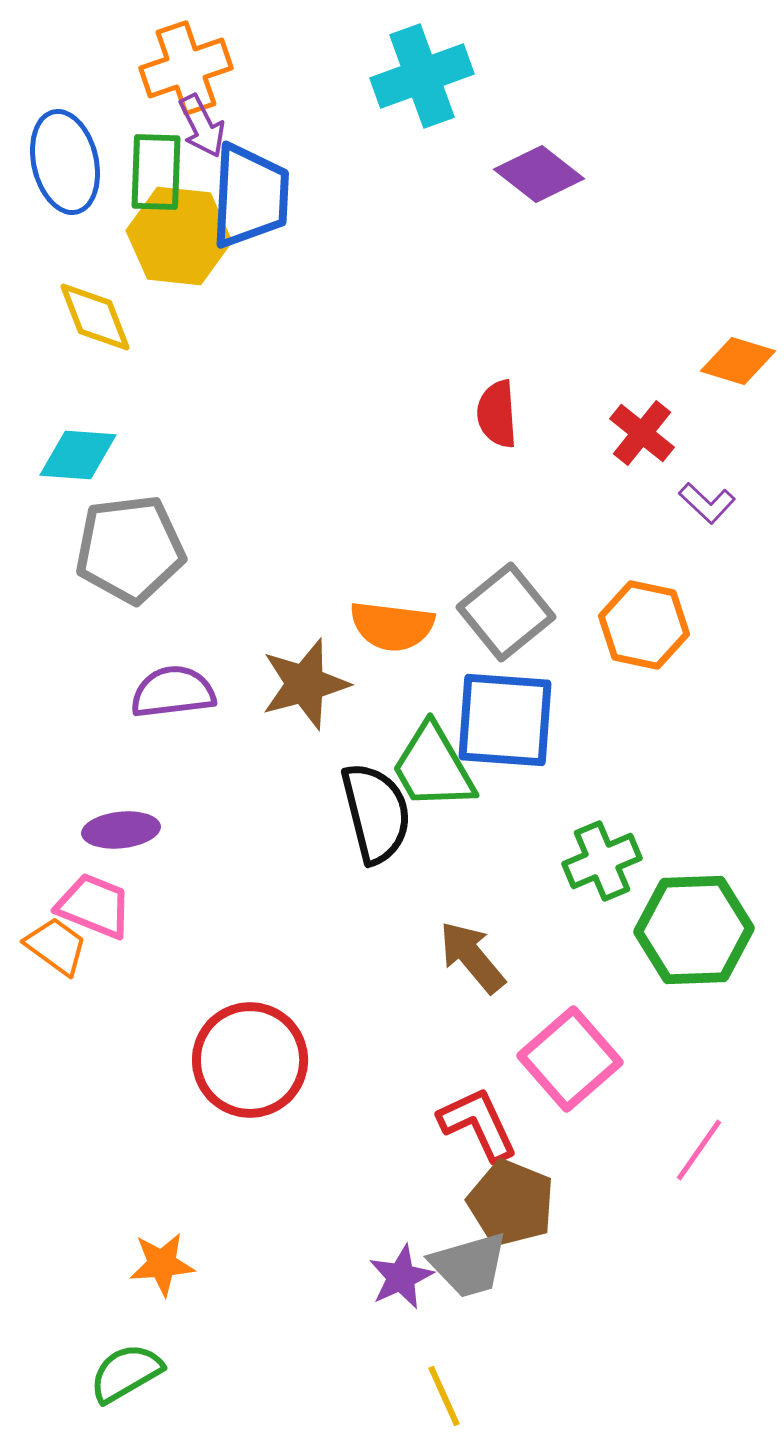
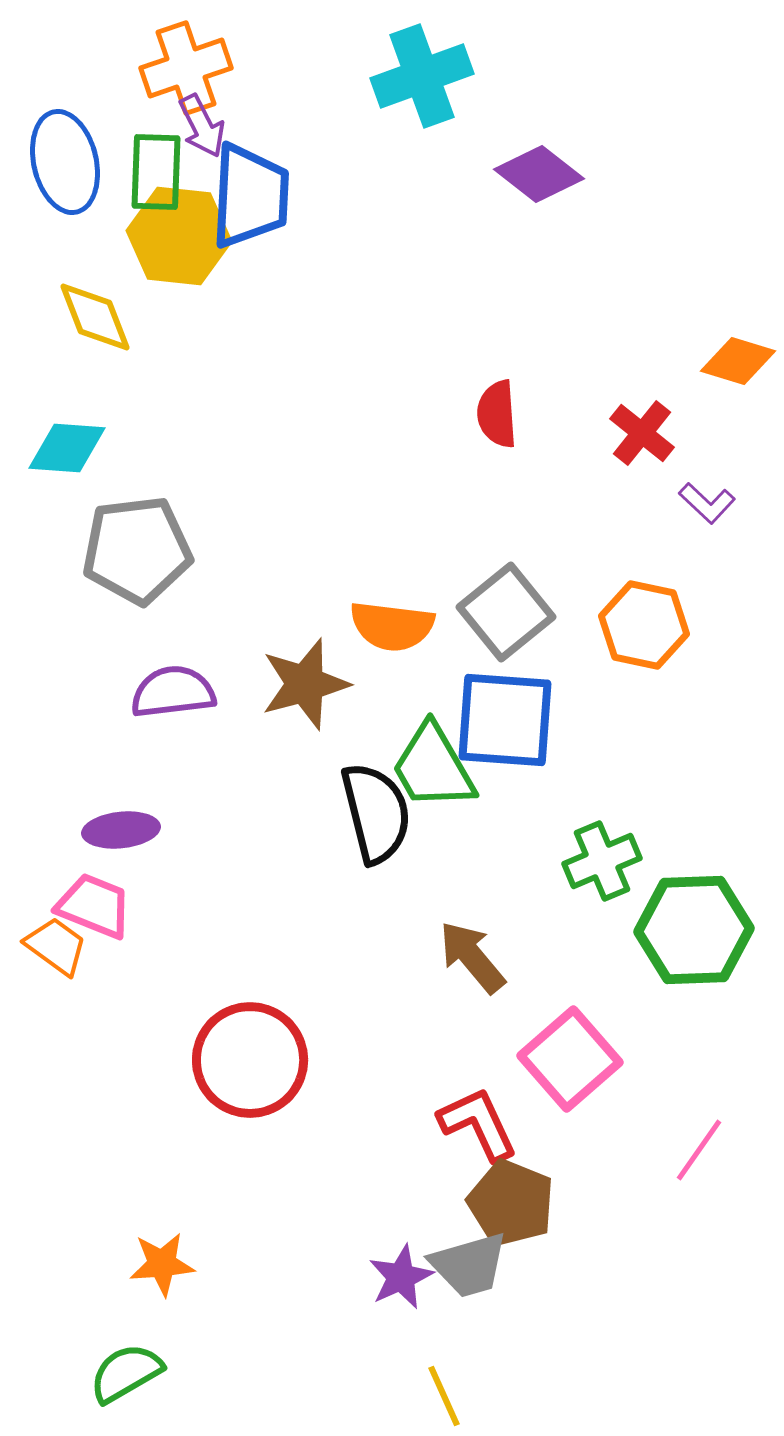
cyan diamond: moved 11 px left, 7 px up
gray pentagon: moved 7 px right, 1 px down
